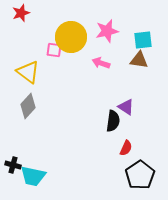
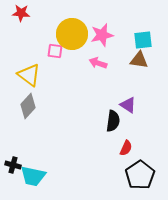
red star: rotated 24 degrees clockwise
pink star: moved 5 px left, 4 px down
yellow circle: moved 1 px right, 3 px up
pink square: moved 1 px right, 1 px down
pink arrow: moved 3 px left
yellow triangle: moved 1 px right, 3 px down
purple triangle: moved 2 px right, 2 px up
